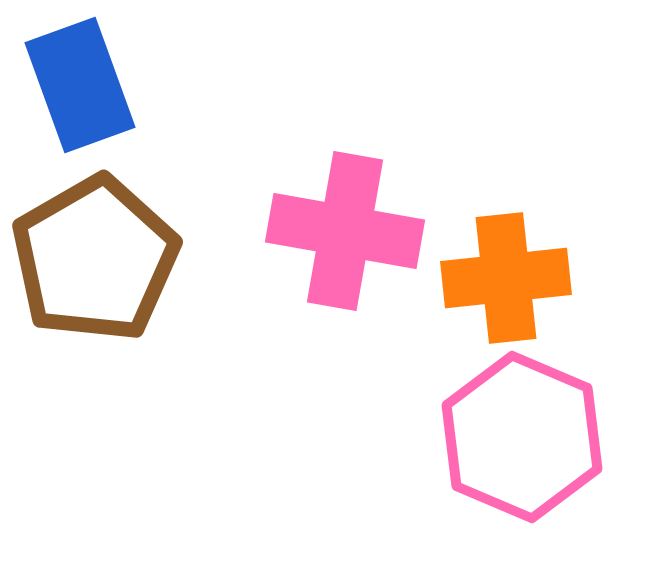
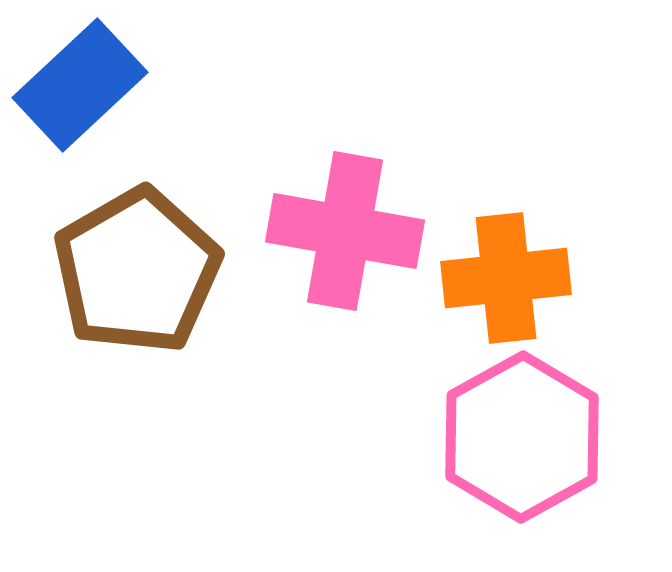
blue rectangle: rotated 67 degrees clockwise
brown pentagon: moved 42 px right, 12 px down
pink hexagon: rotated 8 degrees clockwise
